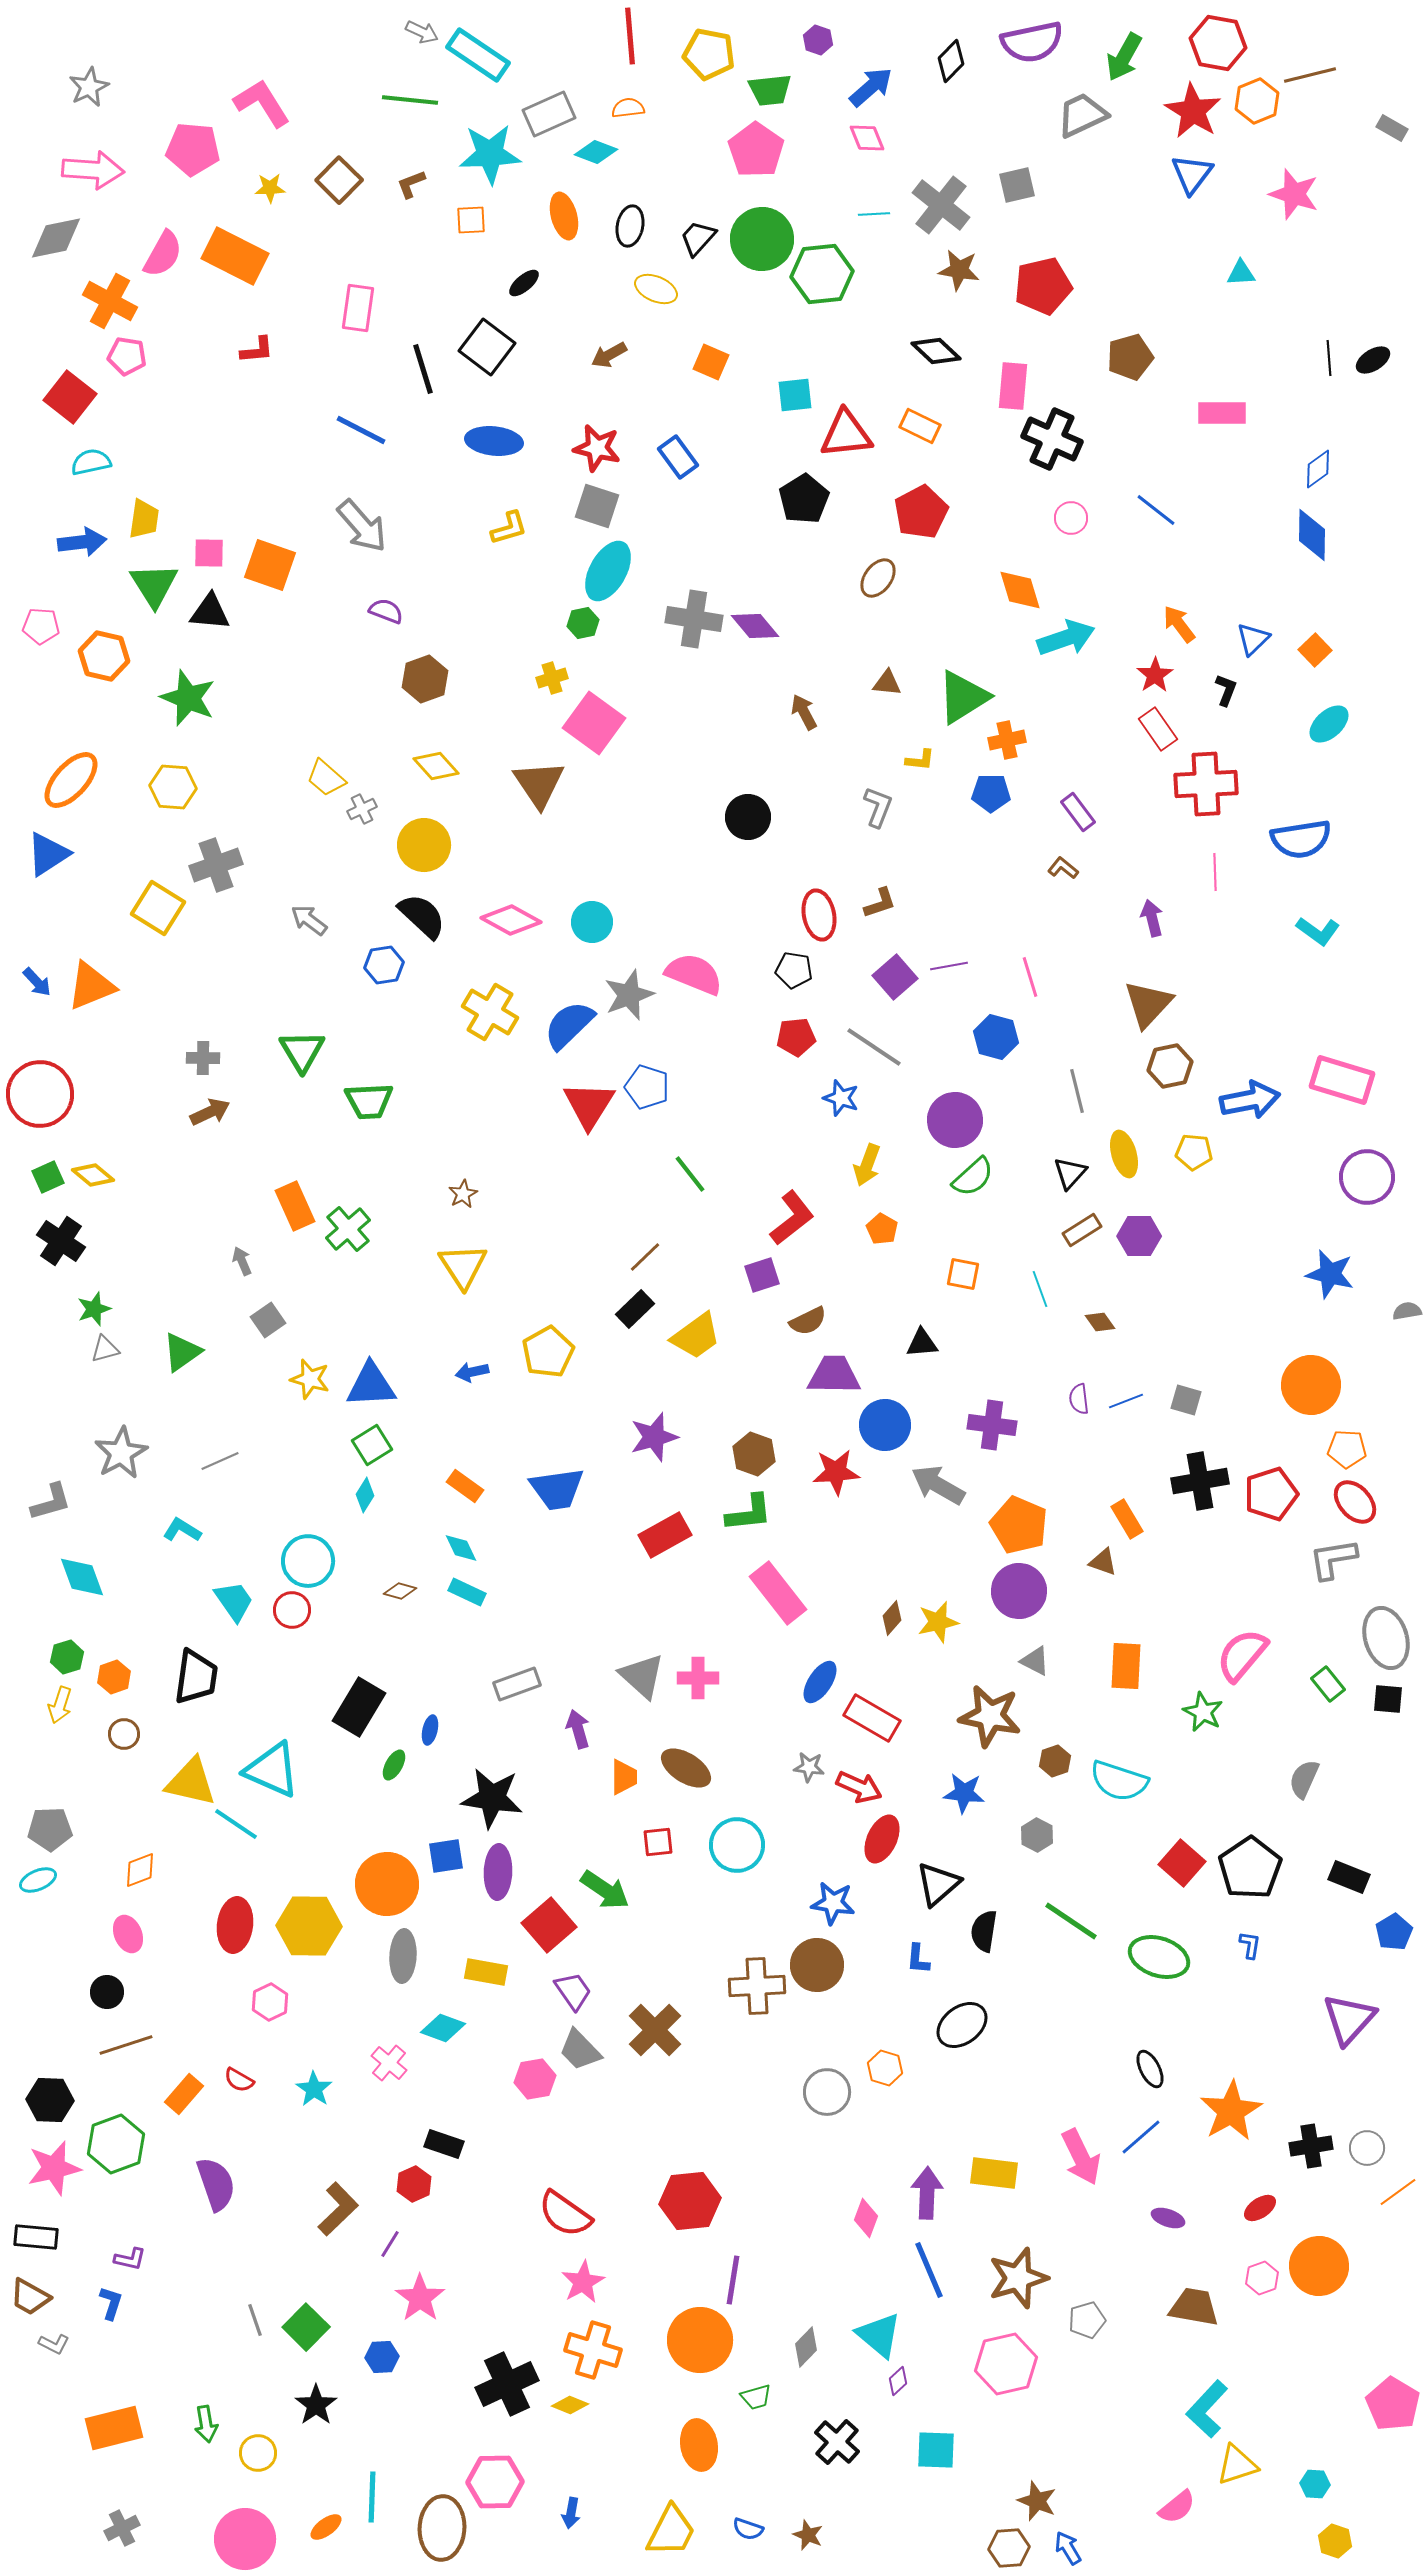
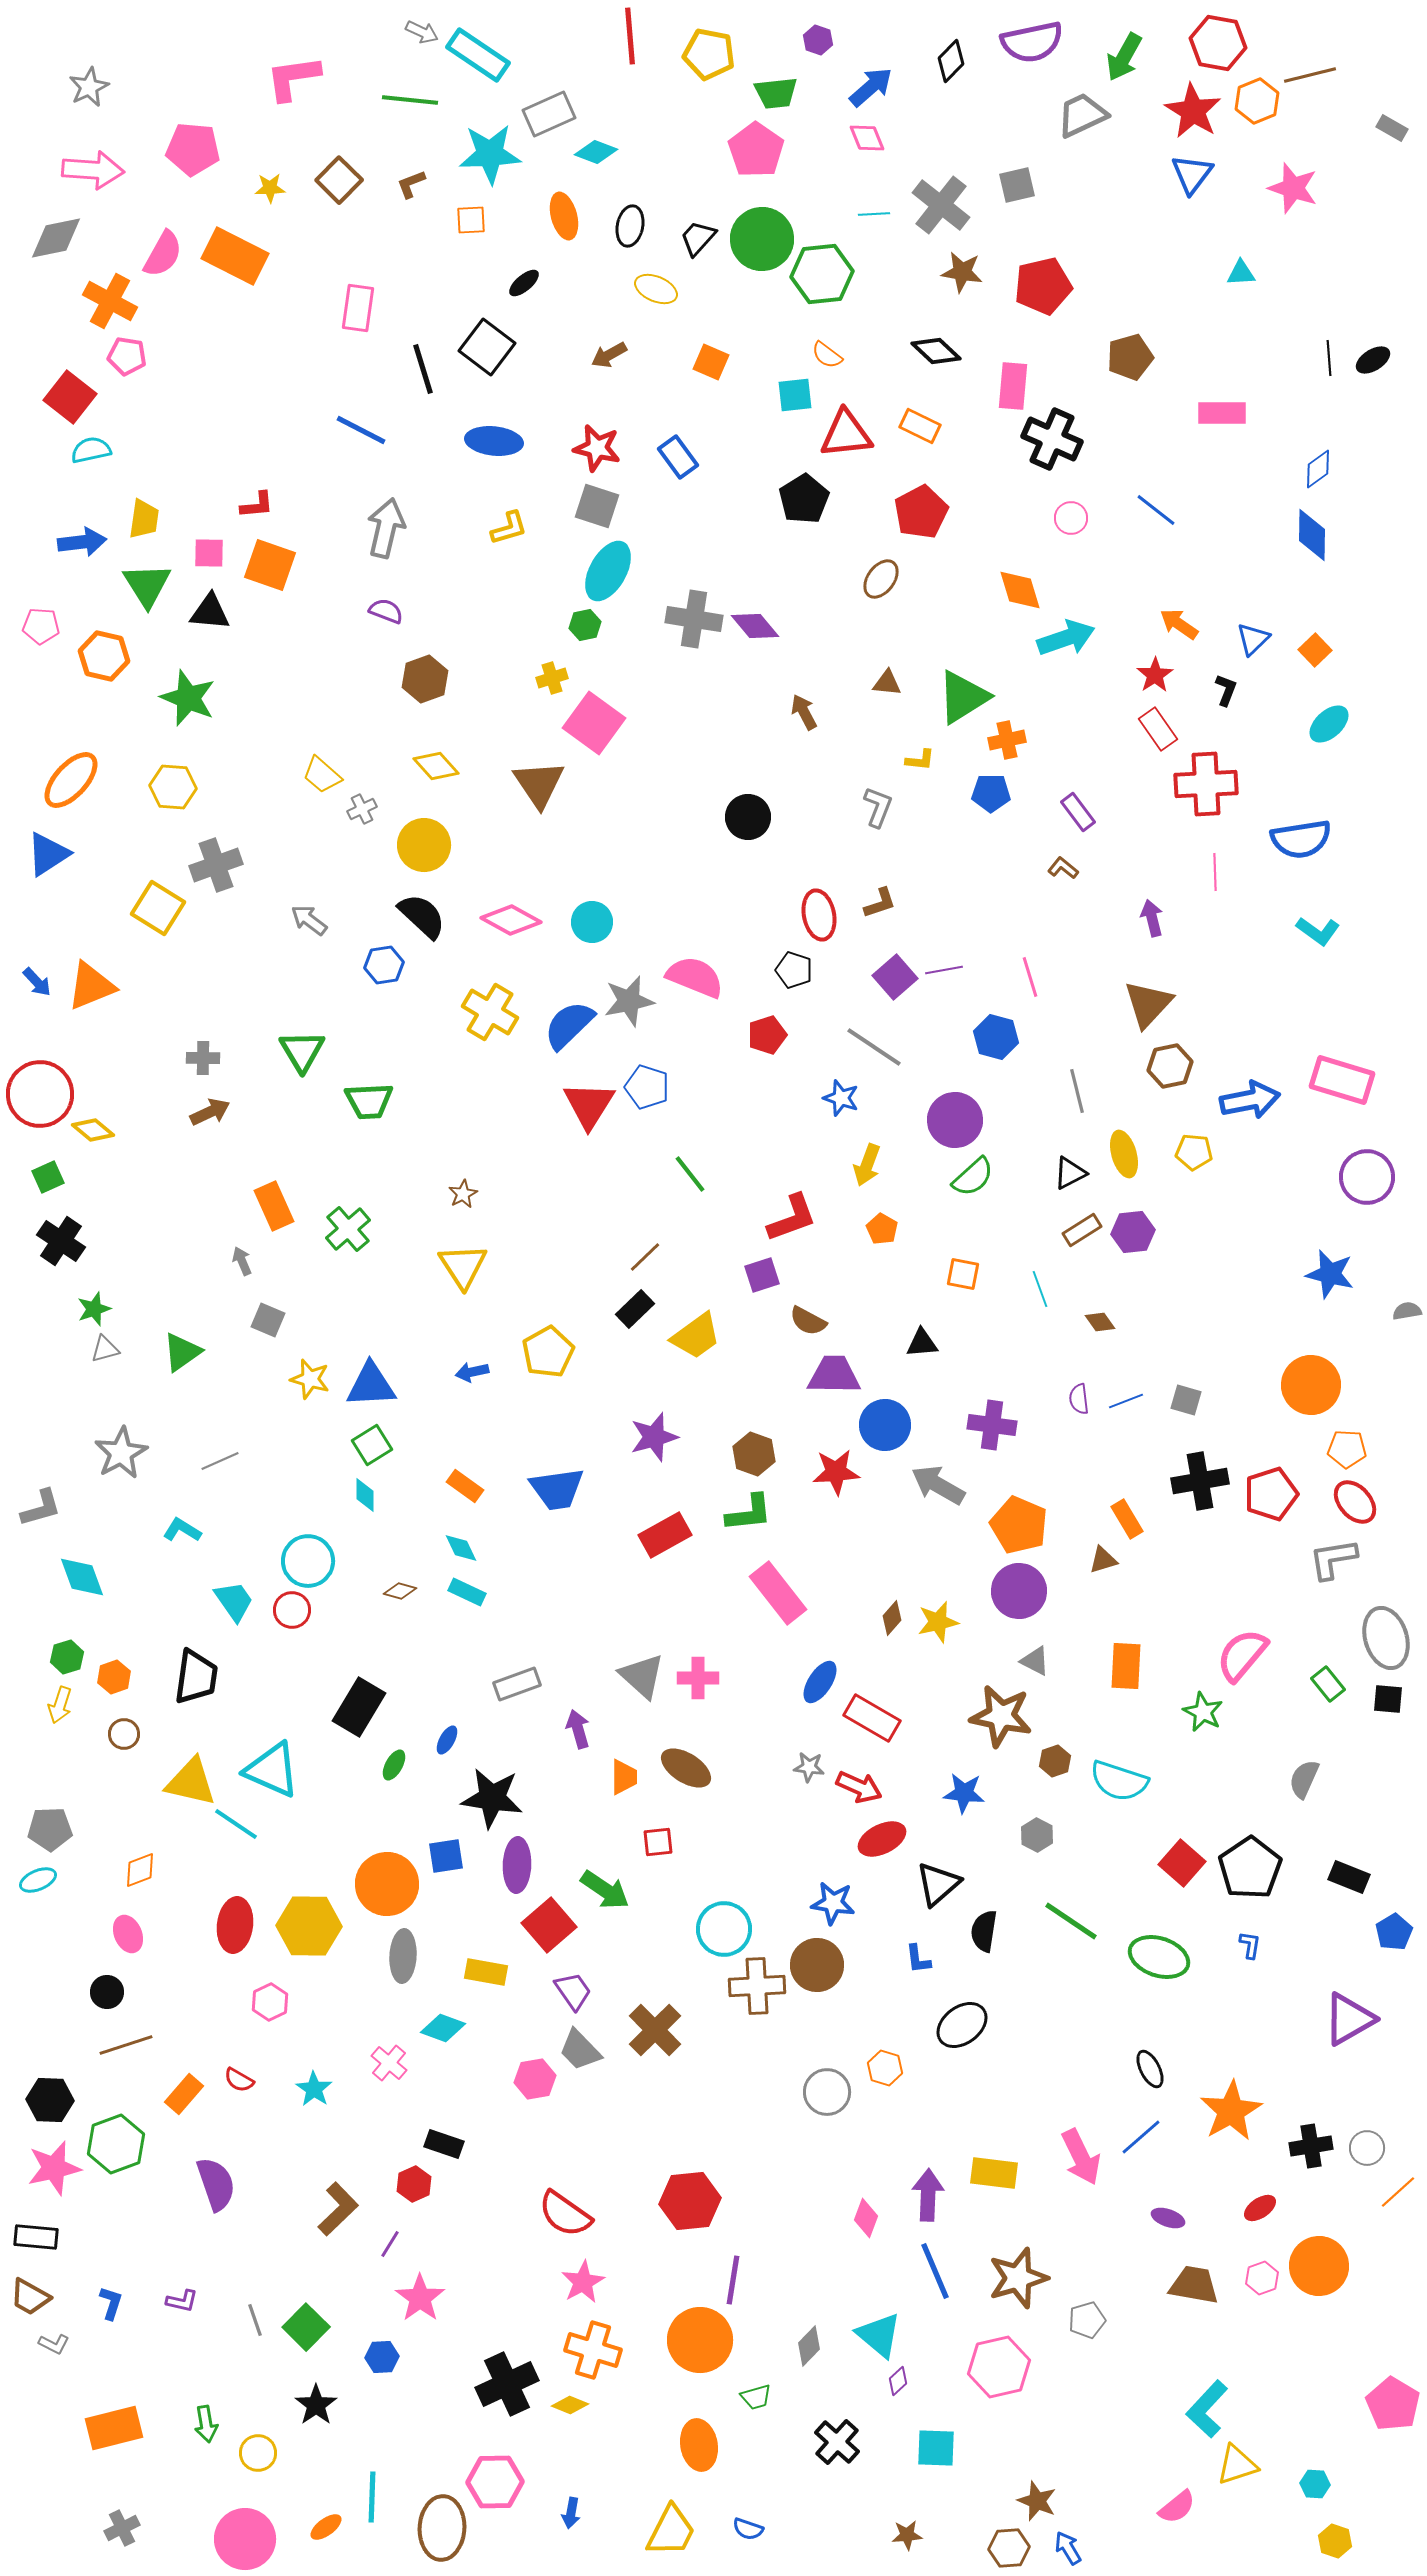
green trapezoid at (770, 90): moved 6 px right, 3 px down
pink L-shape at (262, 103): moved 31 px right, 25 px up; rotated 66 degrees counterclockwise
orange semicircle at (628, 108): moved 199 px right, 247 px down; rotated 136 degrees counterclockwise
pink star at (1294, 194): moved 1 px left, 6 px up
brown star at (959, 270): moved 3 px right, 2 px down
red L-shape at (257, 350): moved 155 px down
cyan semicircle at (91, 462): moved 12 px up
gray arrow at (362, 526): moved 24 px right, 2 px down; rotated 126 degrees counterclockwise
brown ellipse at (878, 578): moved 3 px right, 1 px down
green triangle at (154, 585): moved 7 px left
green hexagon at (583, 623): moved 2 px right, 2 px down
orange arrow at (1179, 624): rotated 18 degrees counterclockwise
yellow trapezoid at (326, 778): moved 4 px left, 3 px up
purple line at (949, 966): moved 5 px left, 4 px down
black pentagon at (794, 970): rotated 9 degrees clockwise
pink semicircle at (694, 974): moved 1 px right, 3 px down
gray star at (629, 995): moved 6 px down; rotated 9 degrees clockwise
red pentagon at (796, 1037): moved 29 px left, 2 px up; rotated 12 degrees counterclockwise
black triangle at (1070, 1173): rotated 21 degrees clockwise
yellow diamond at (93, 1175): moved 45 px up
orange rectangle at (295, 1206): moved 21 px left
red L-shape at (792, 1218): rotated 18 degrees clockwise
purple hexagon at (1139, 1236): moved 6 px left, 4 px up; rotated 6 degrees counterclockwise
gray square at (268, 1320): rotated 32 degrees counterclockwise
brown semicircle at (808, 1321): rotated 54 degrees clockwise
cyan diamond at (365, 1495): rotated 32 degrees counterclockwise
gray L-shape at (51, 1502): moved 10 px left, 6 px down
brown triangle at (1103, 1562): moved 2 px up; rotated 36 degrees counterclockwise
brown star at (990, 1716): moved 11 px right
blue ellipse at (430, 1730): moved 17 px right, 10 px down; rotated 16 degrees clockwise
red ellipse at (882, 1839): rotated 39 degrees clockwise
cyan circle at (737, 1845): moved 13 px left, 84 px down
purple ellipse at (498, 1872): moved 19 px right, 7 px up
blue L-shape at (918, 1959): rotated 12 degrees counterclockwise
purple triangle at (1349, 2019): rotated 18 degrees clockwise
orange line at (1398, 2192): rotated 6 degrees counterclockwise
purple arrow at (927, 2193): moved 1 px right, 2 px down
purple L-shape at (130, 2259): moved 52 px right, 42 px down
blue line at (929, 2270): moved 6 px right, 1 px down
brown trapezoid at (1194, 2307): moved 22 px up
gray diamond at (806, 2347): moved 3 px right, 1 px up
pink hexagon at (1006, 2364): moved 7 px left, 3 px down
cyan square at (936, 2450): moved 2 px up
brown star at (808, 2535): moved 99 px right; rotated 28 degrees counterclockwise
